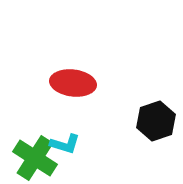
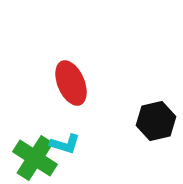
red ellipse: moved 2 px left; rotated 60 degrees clockwise
black hexagon: rotated 6 degrees clockwise
